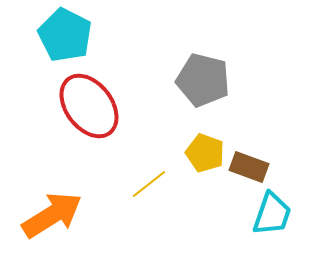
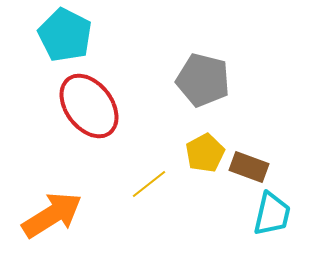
yellow pentagon: rotated 24 degrees clockwise
cyan trapezoid: rotated 6 degrees counterclockwise
